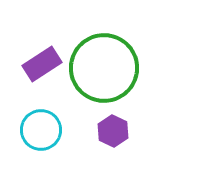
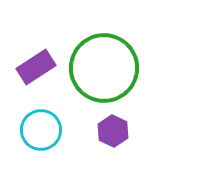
purple rectangle: moved 6 px left, 3 px down
